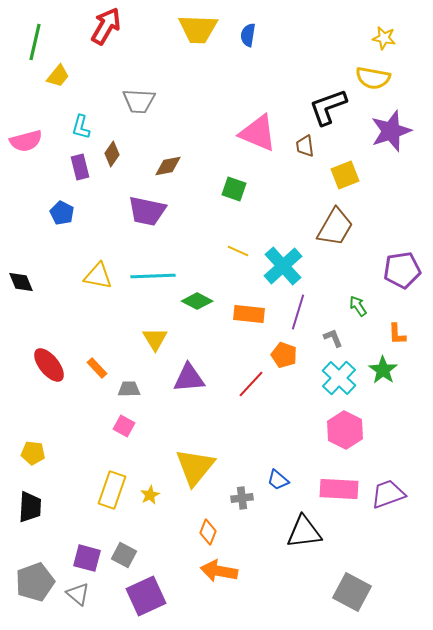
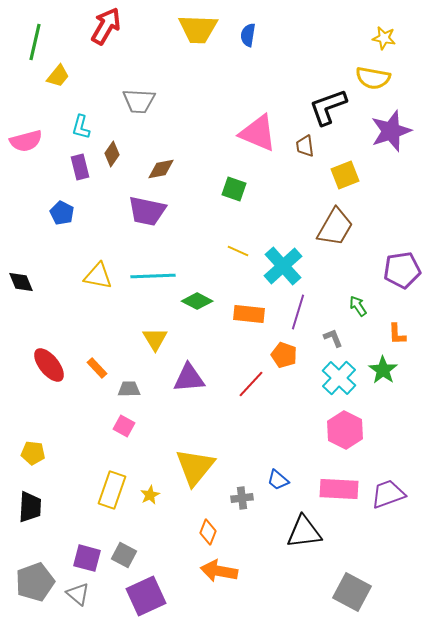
brown diamond at (168, 166): moved 7 px left, 3 px down
